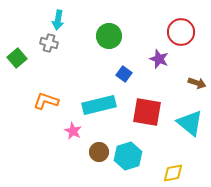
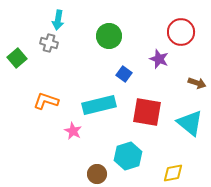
brown circle: moved 2 px left, 22 px down
